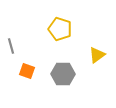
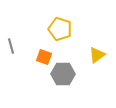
orange square: moved 17 px right, 14 px up
